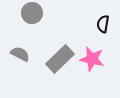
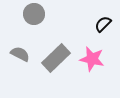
gray circle: moved 2 px right, 1 px down
black semicircle: rotated 36 degrees clockwise
gray rectangle: moved 4 px left, 1 px up
